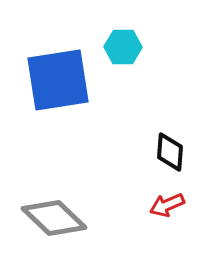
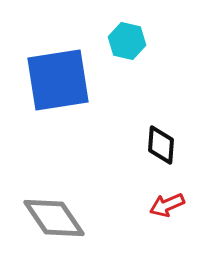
cyan hexagon: moved 4 px right, 6 px up; rotated 12 degrees clockwise
black diamond: moved 9 px left, 7 px up
gray diamond: rotated 12 degrees clockwise
